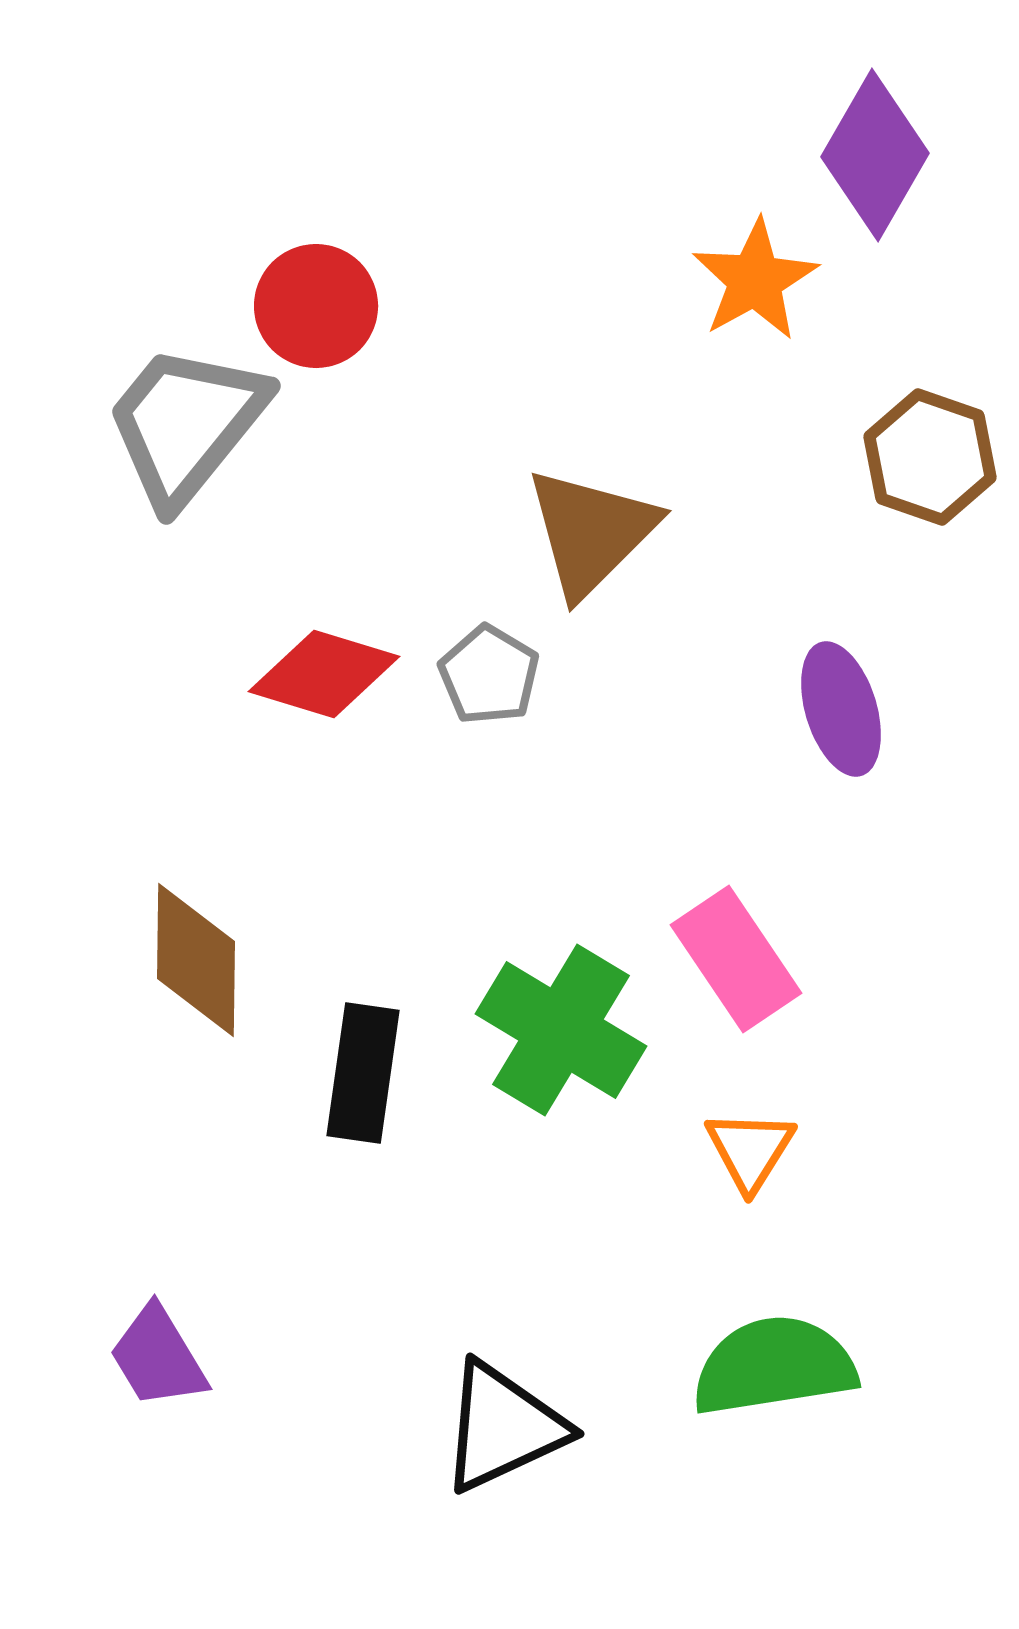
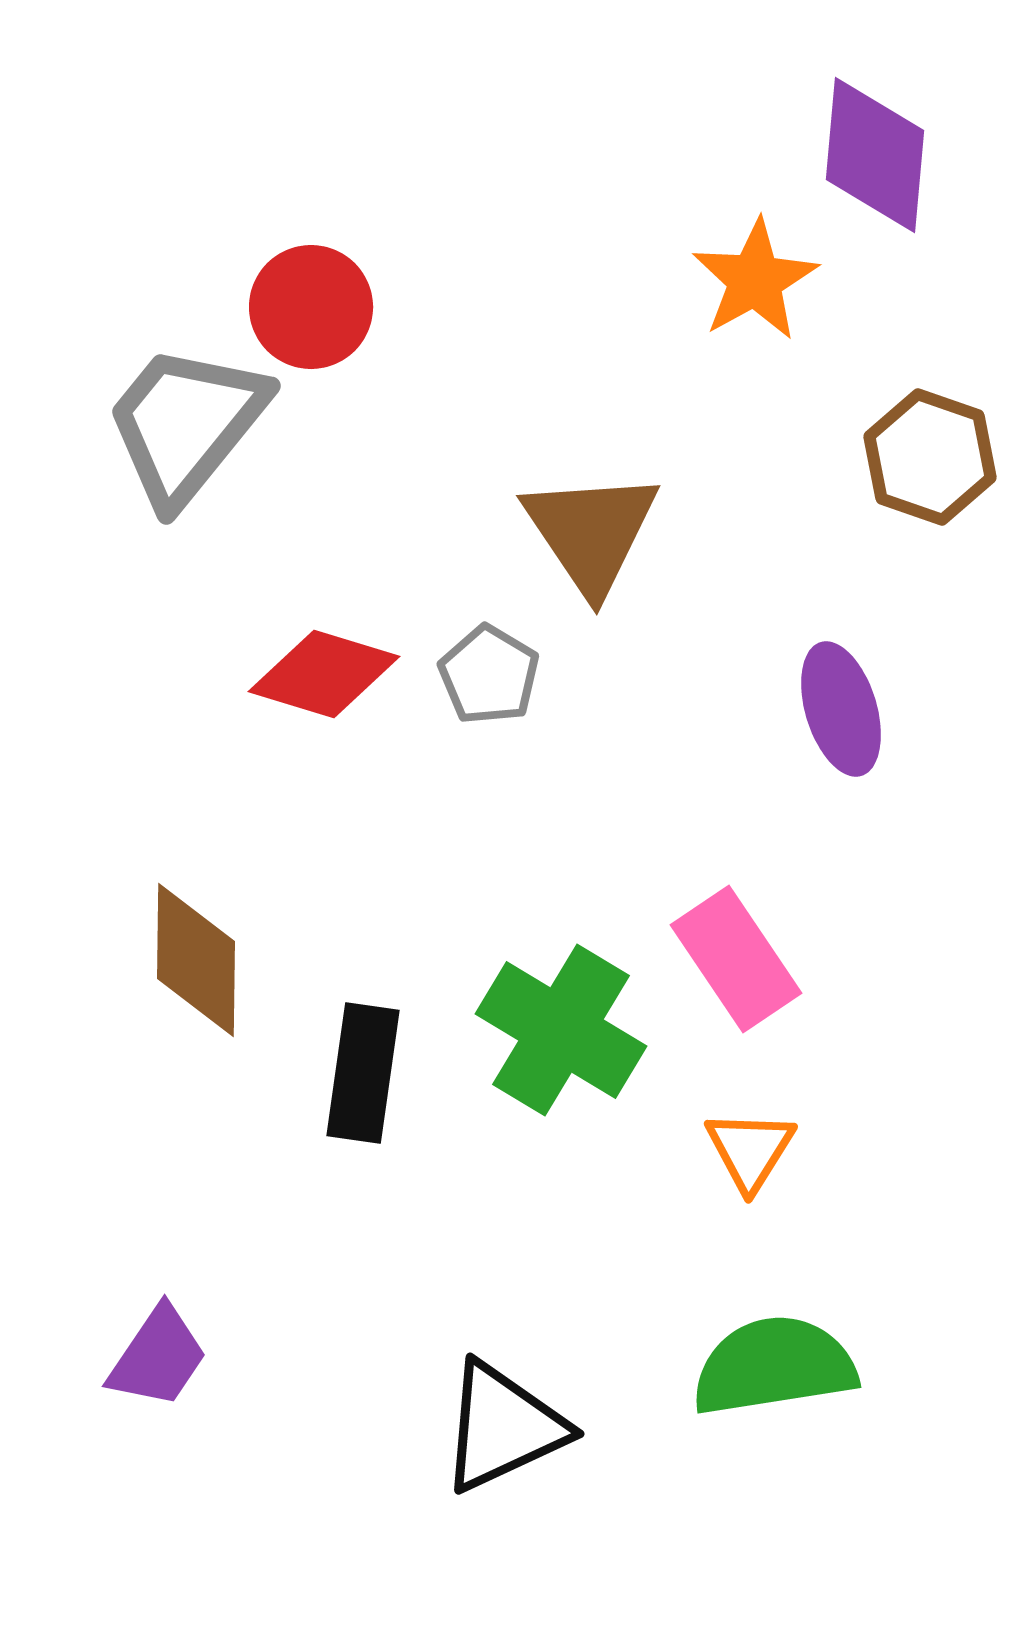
purple diamond: rotated 25 degrees counterclockwise
red circle: moved 5 px left, 1 px down
brown triangle: rotated 19 degrees counterclockwise
purple trapezoid: rotated 115 degrees counterclockwise
